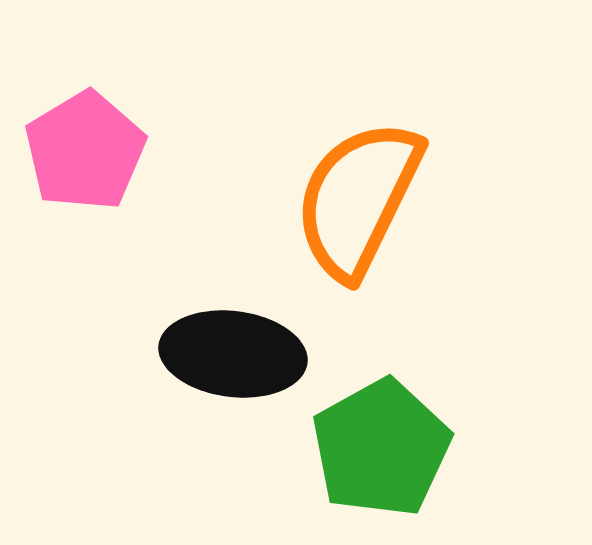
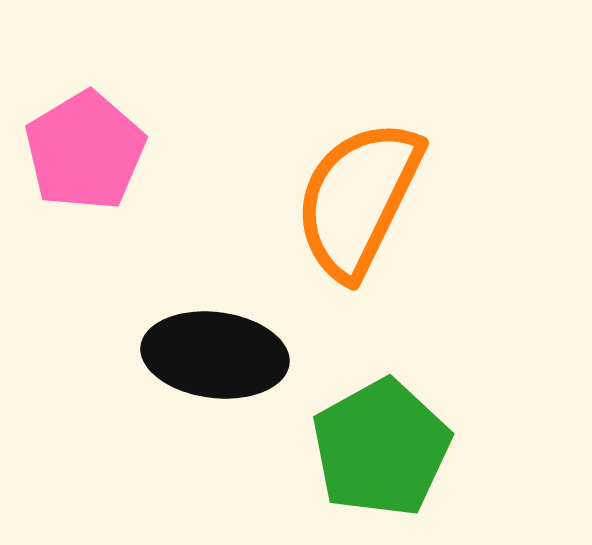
black ellipse: moved 18 px left, 1 px down
